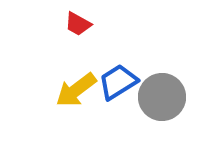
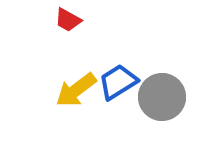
red trapezoid: moved 10 px left, 4 px up
